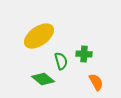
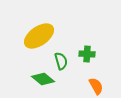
green cross: moved 3 px right
orange semicircle: moved 4 px down
